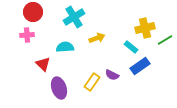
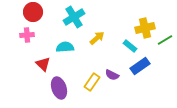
yellow arrow: rotated 21 degrees counterclockwise
cyan rectangle: moved 1 px left, 1 px up
